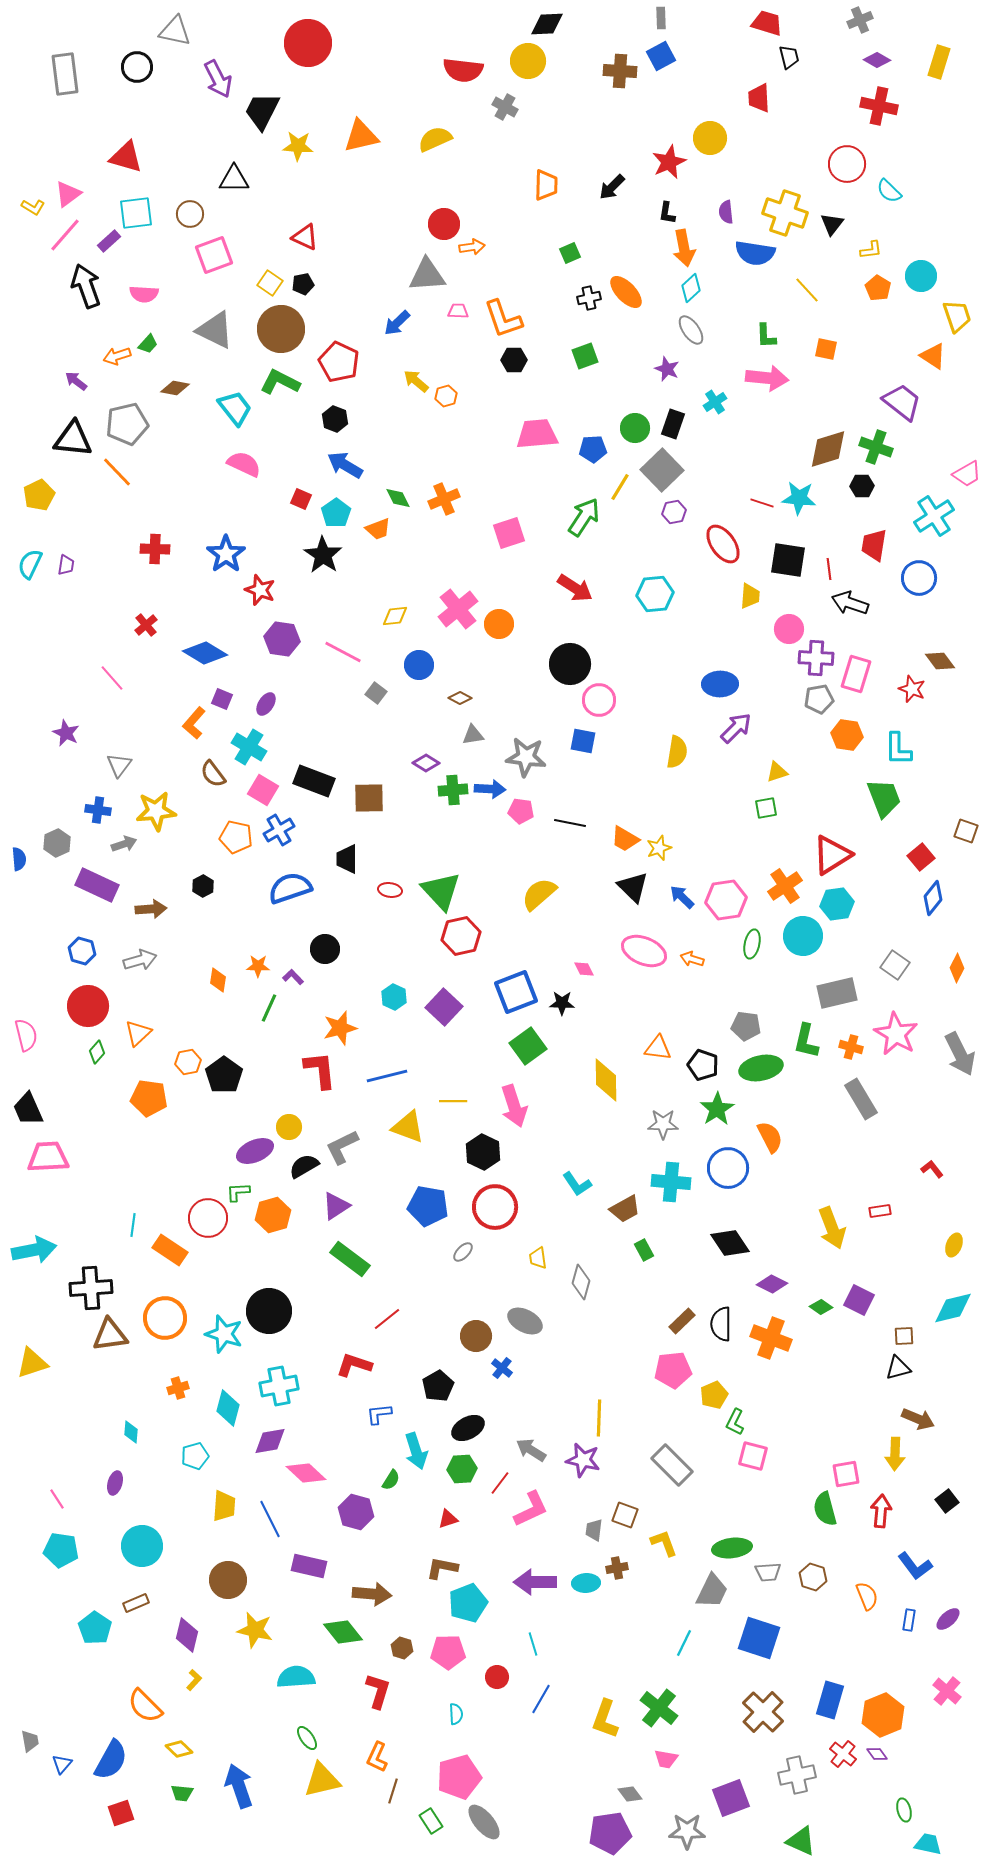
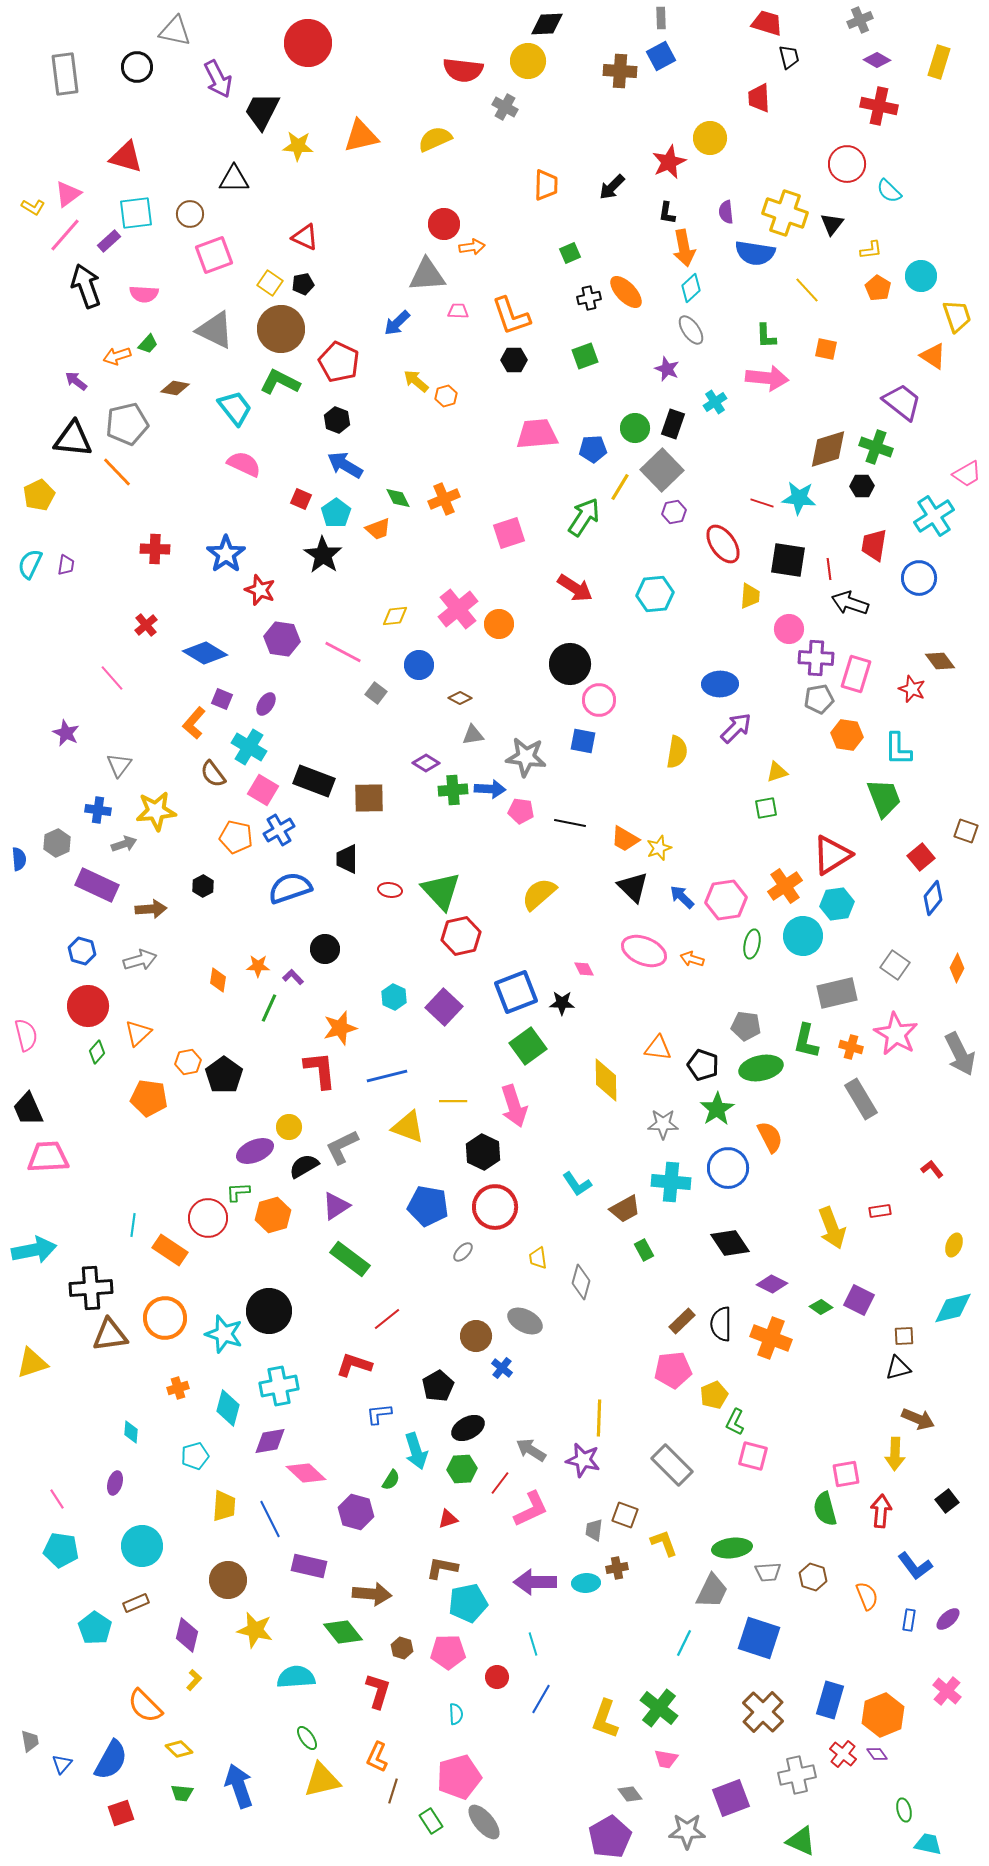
orange L-shape at (503, 319): moved 8 px right, 3 px up
black hexagon at (335, 419): moved 2 px right, 1 px down
cyan pentagon at (468, 1603): rotated 9 degrees clockwise
purple pentagon at (610, 1833): moved 4 px down; rotated 21 degrees counterclockwise
